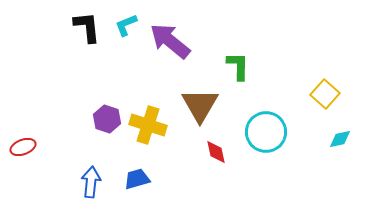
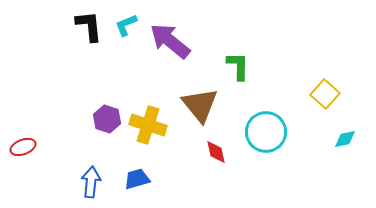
black L-shape: moved 2 px right, 1 px up
brown triangle: rotated 9 degrees counterclockwise
cyan diamond: moved 5 px right
